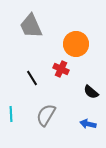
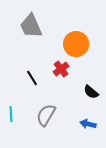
red cross: rotated 28 degrees clockwise
